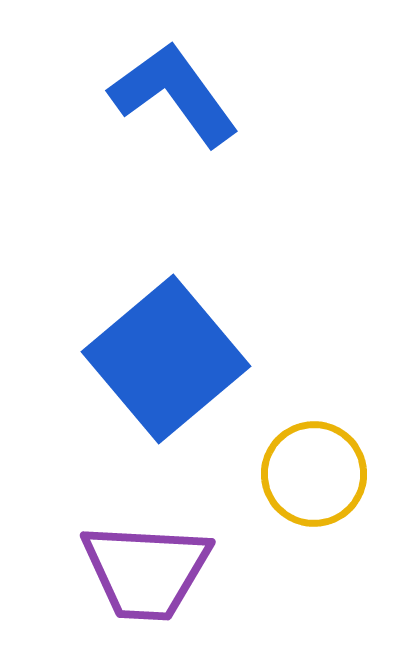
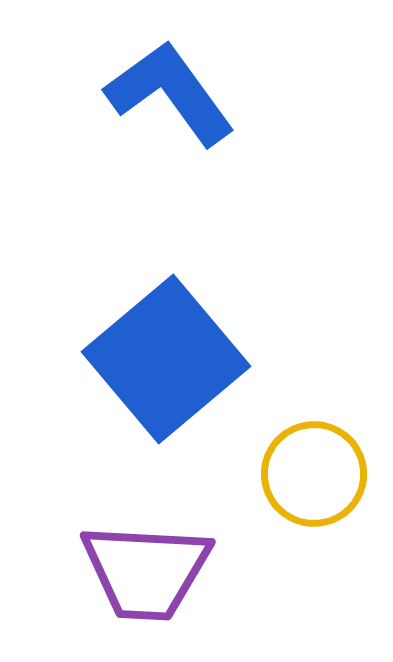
blue L-shape: moved 4 px left, 1 px up
